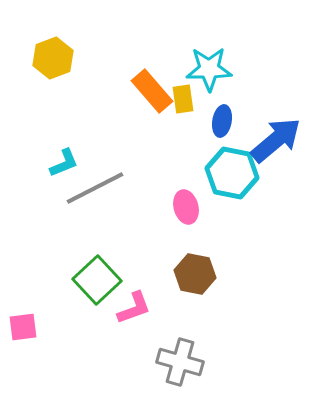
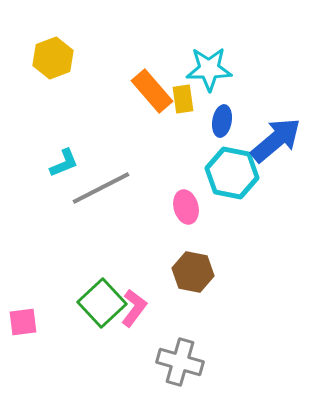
gray line: moved 6 px right
brown hexagon: moved 2 px left, 2 px up
green square: moved 5 px right, 23 px down
pink L-shape: rotated 33 degrees counterclockwise
pink square: moved 5 px up
